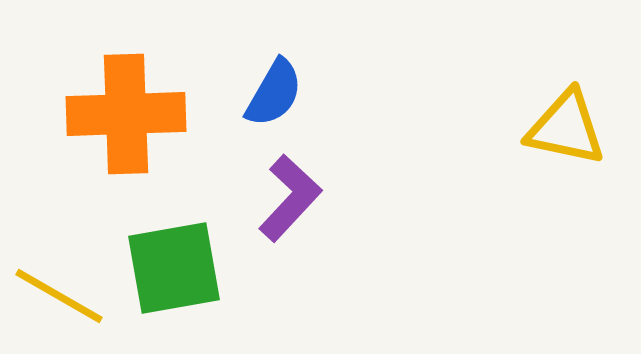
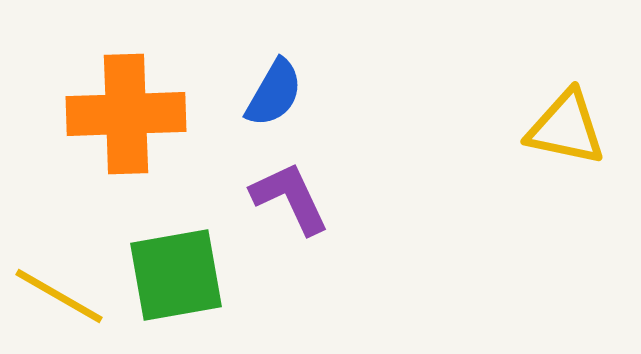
purple L-shape: rotated 68 degrees counterclockwise
green square: moved 2 px right, 7 px down
